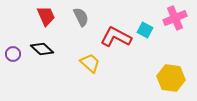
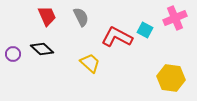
red trapezoid: moved 1 px right
red L-shape: moved 1 px right
